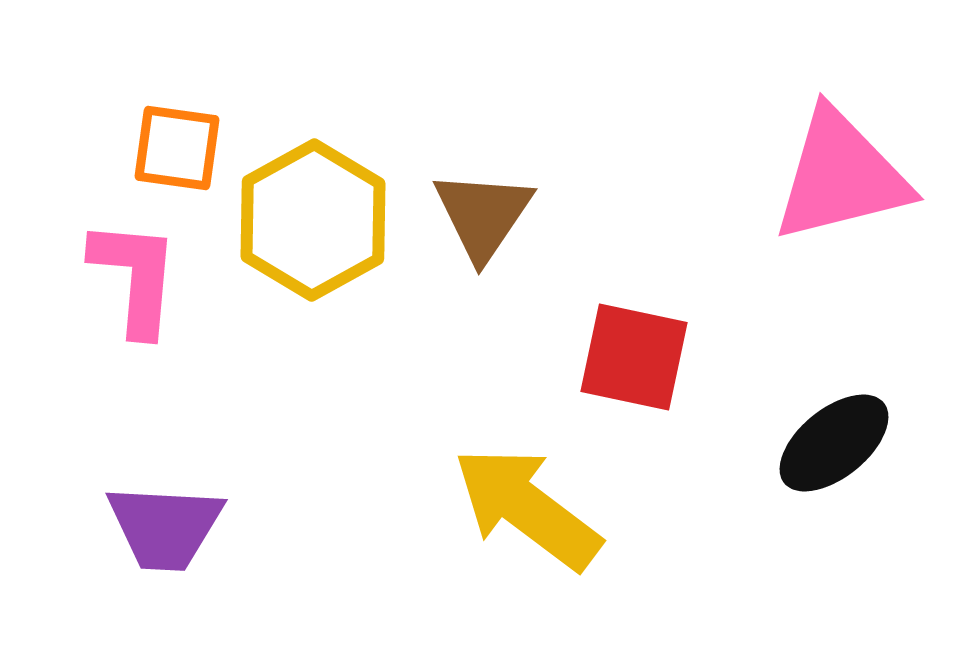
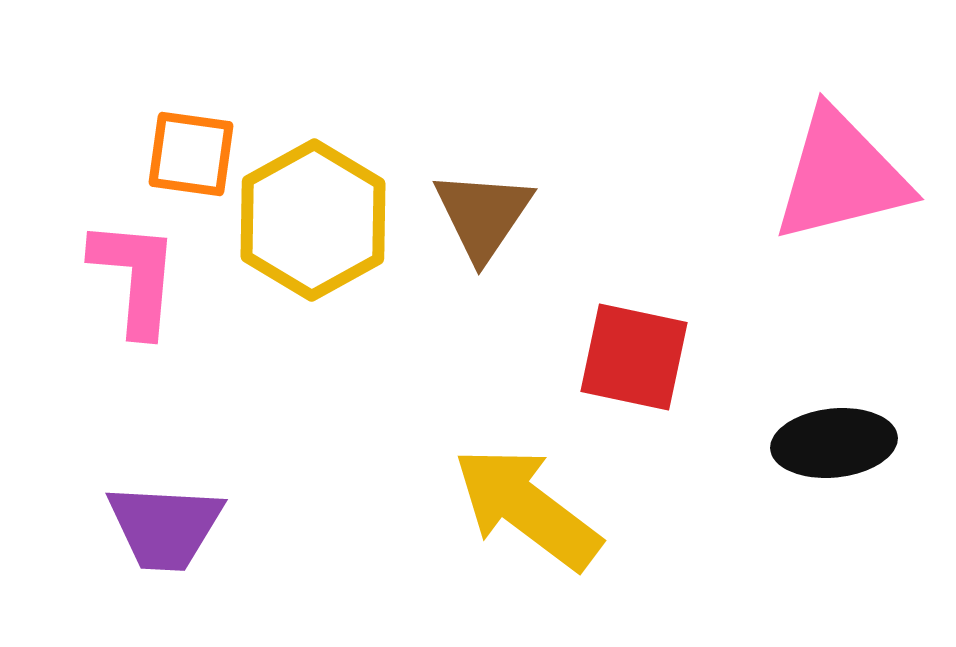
orange square: moved 14 px right, 6 px down
black ellipse: rotated 33 degrees clockwise
